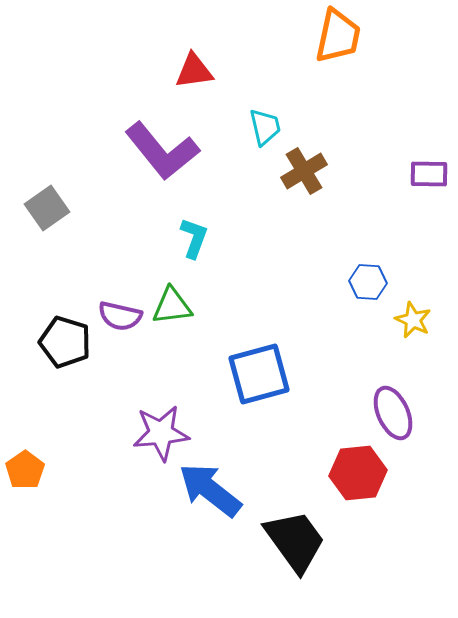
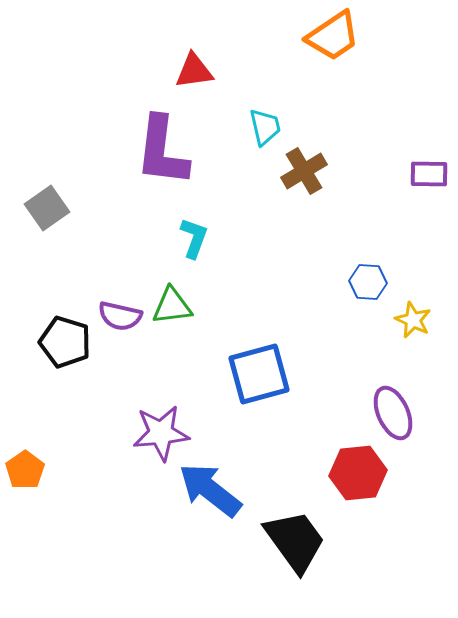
orange trapezoid: moved 5 px left; rotated 44 degrees clockwise
purple L-shape: rotated 46 degrees clockwise
